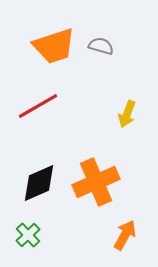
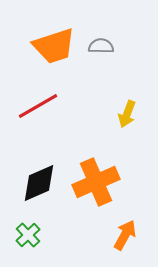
gray semicircle: rotated 15 degrees counterclockwise
